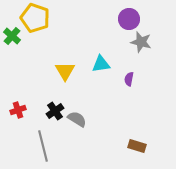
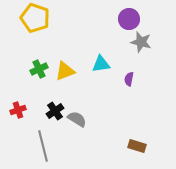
green cross: moved 27 px right, 33 px down; rotated 24 degrees clockwise
yellow triangle: rotated 40 degrees clockwise
